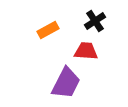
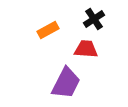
black cross: moved 1 px left, 2 px up
red trapezoid: moved 2 px up
